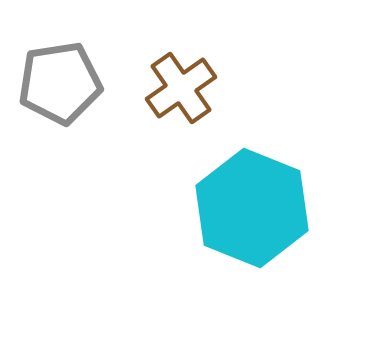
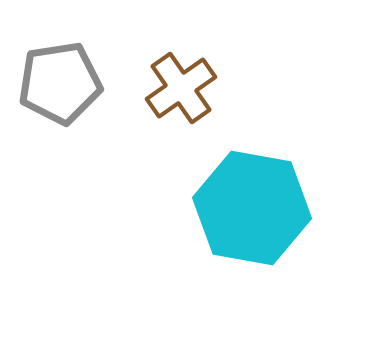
cyan hexagon: rotated 12 degrees counterclockwise
